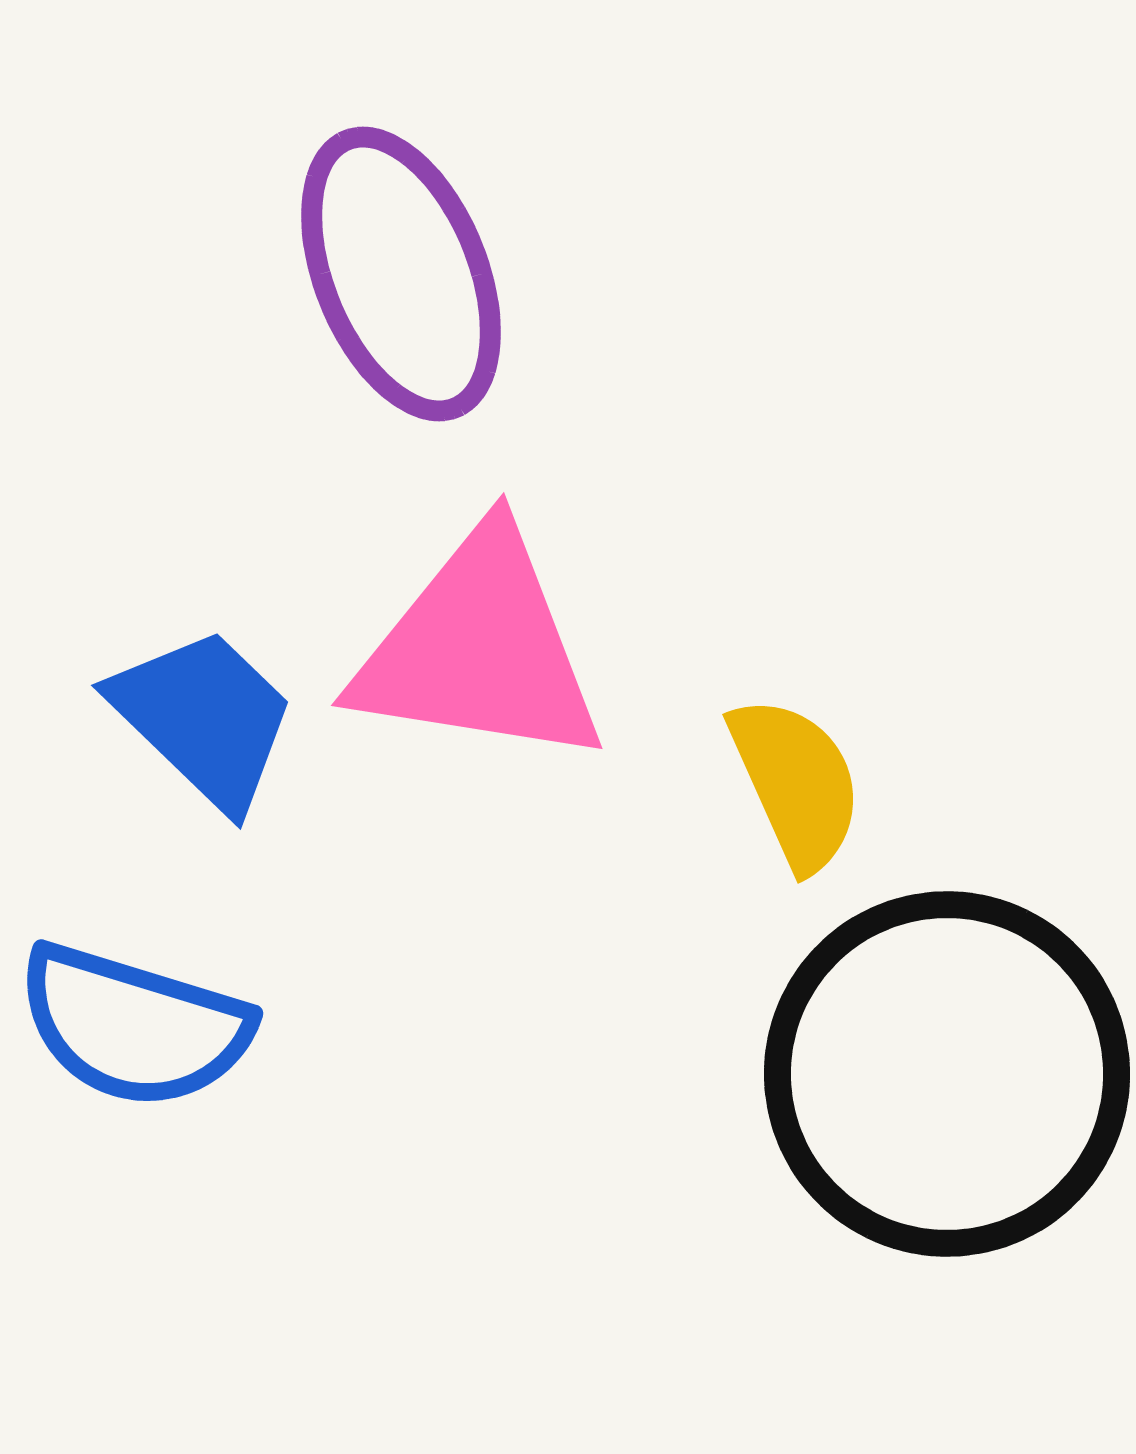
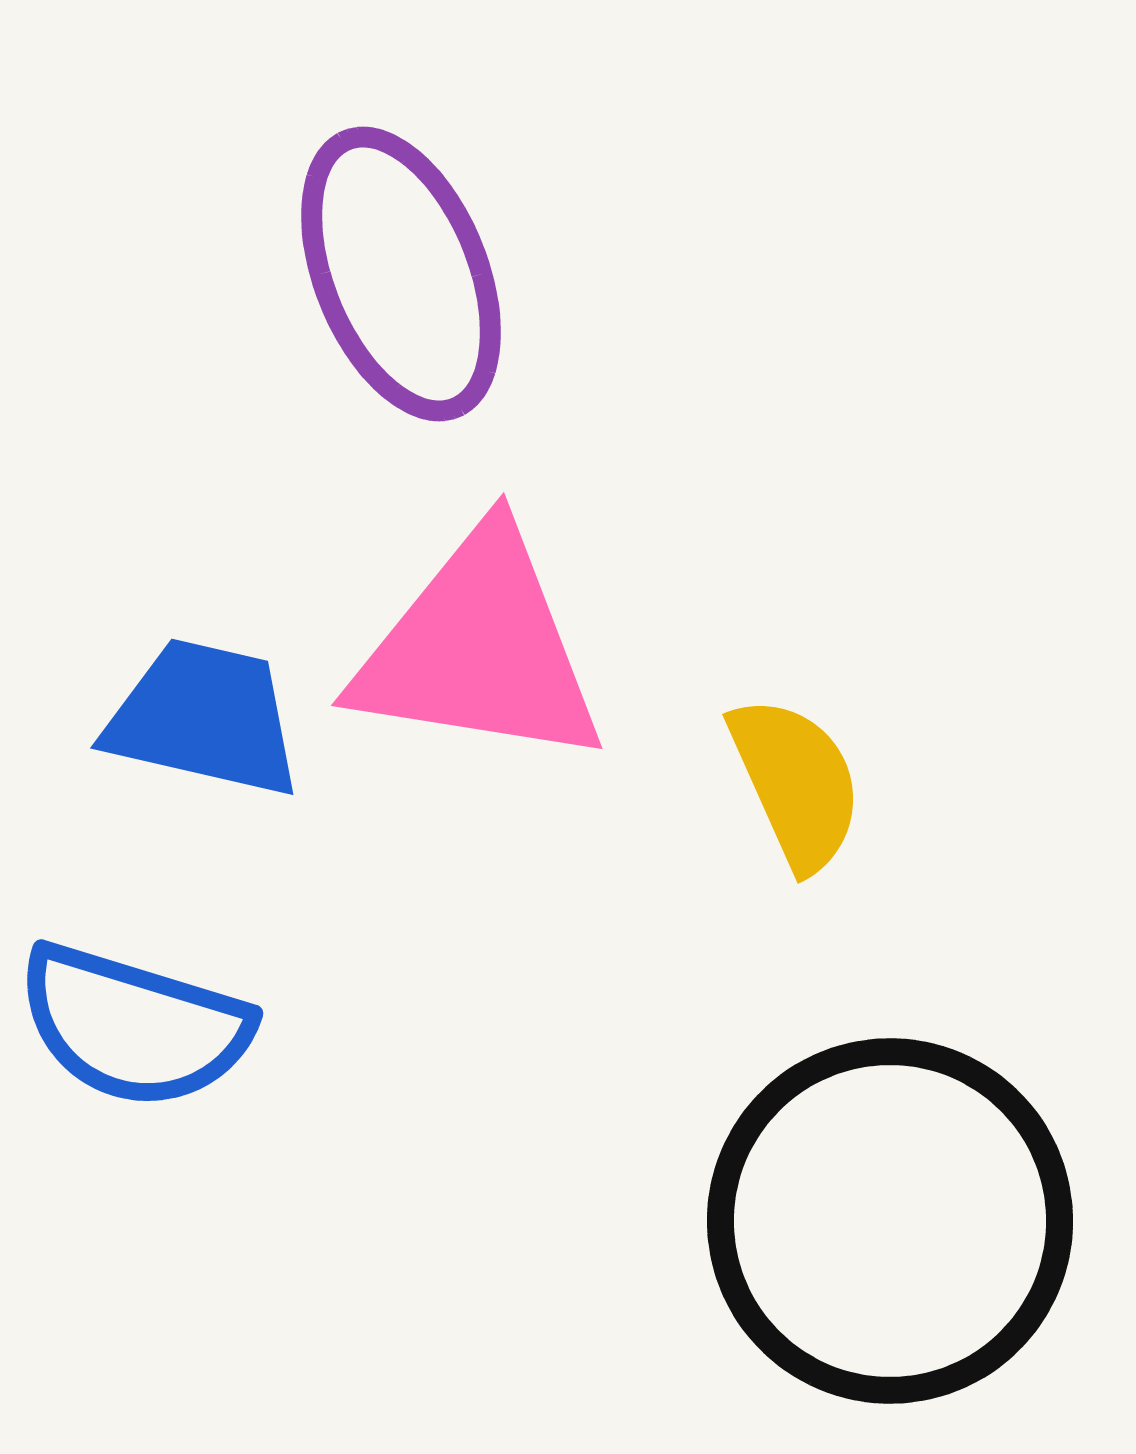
blue trapezoid: rotated 31 degrees counterclockwise
black circle: moved 57 px left, 147 px down
